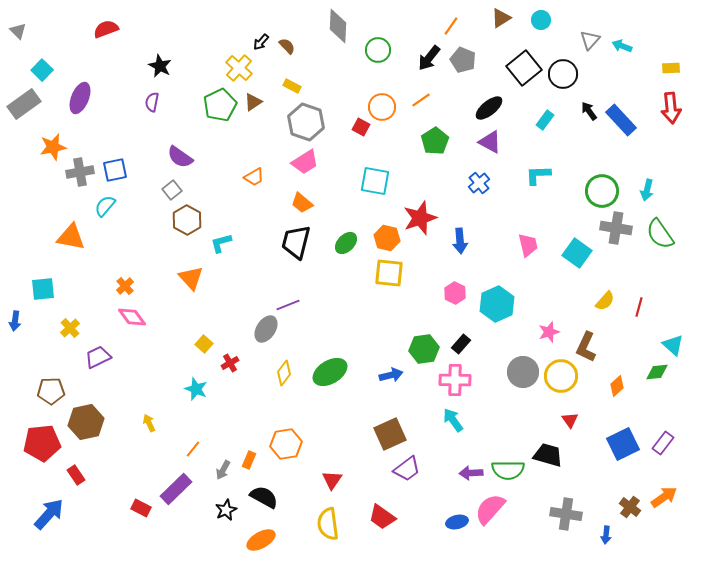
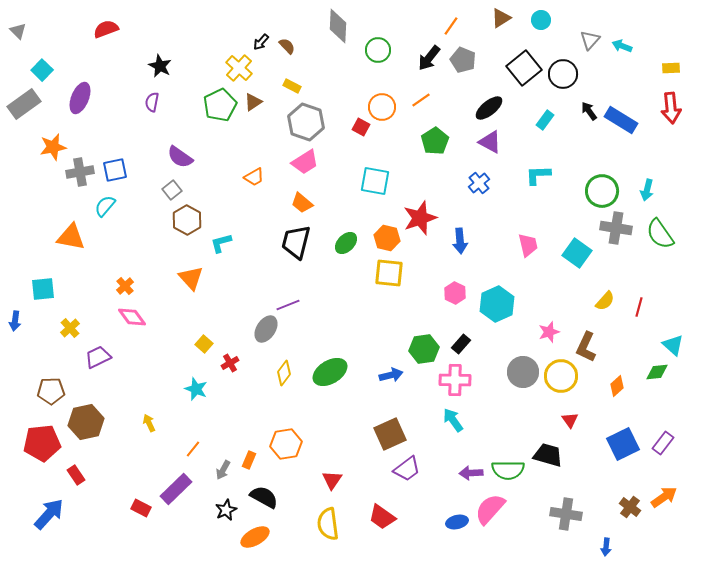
blue rectangle at (621, 120): rotated 16 degrees counterclockwise
blue arrow at (606, 535): moved 12 px down
orange ellipse at (261, 540): moved 6 px left, 3 px up
